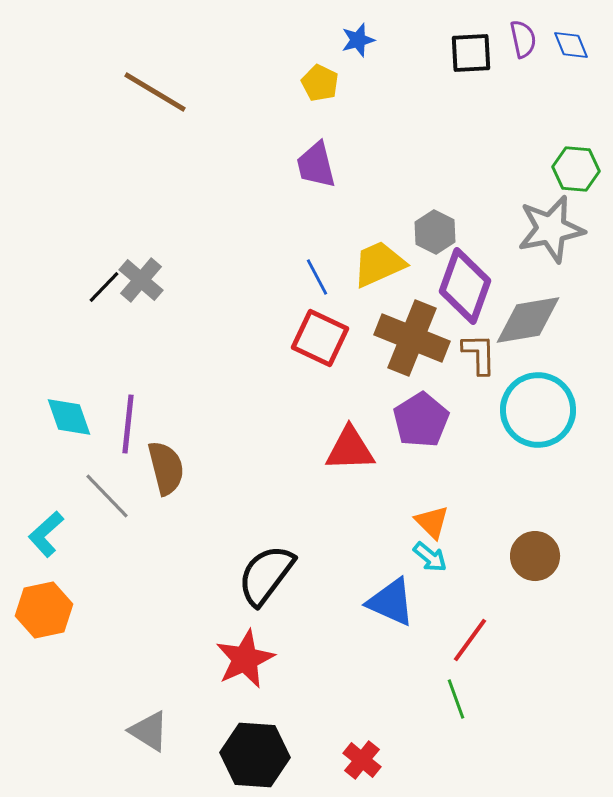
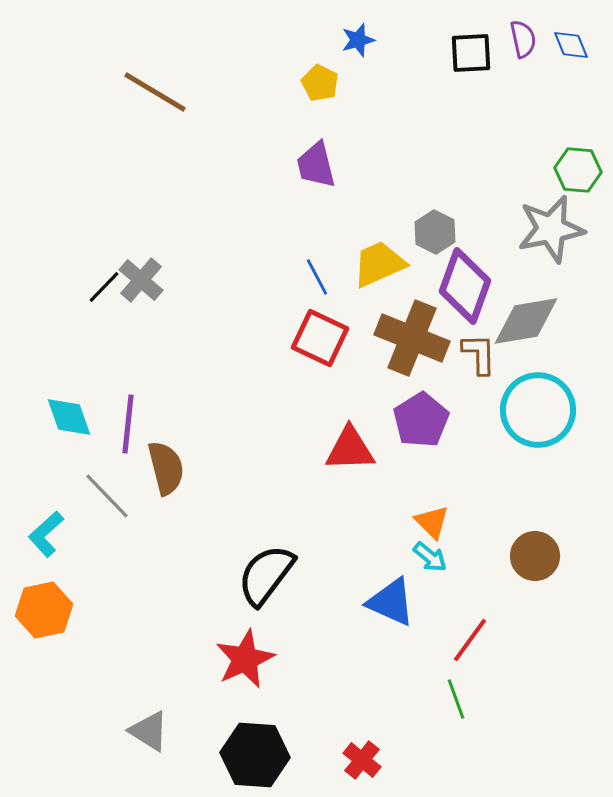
green hexagon: moved 2 px right, 1 px down
gray diamond: moved 2 px left, 1 px down
